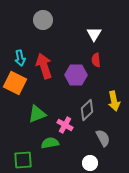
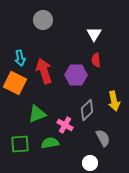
red arrow: moved 5 px down
green square: moved 3 px left, 16 px up
